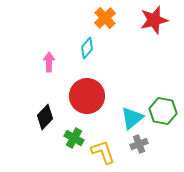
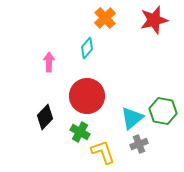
green cross: moved 6 px right, 6 px up
